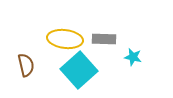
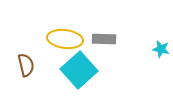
cyan star: moved 28 px right, 8 px up
